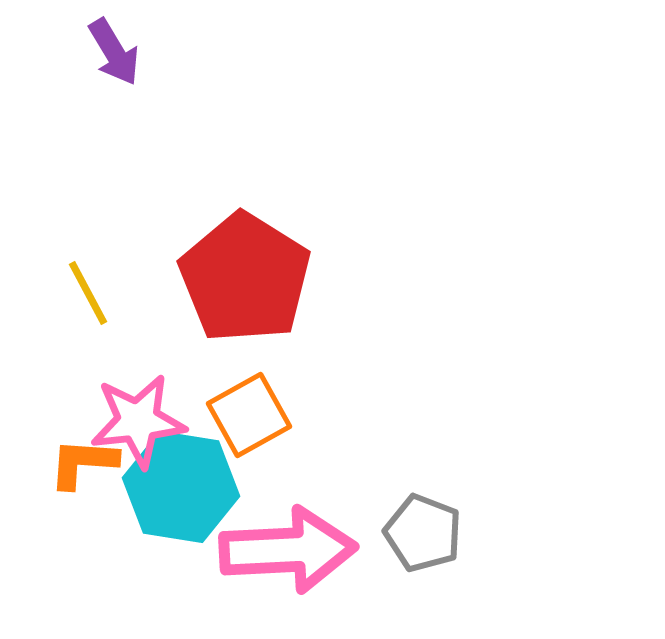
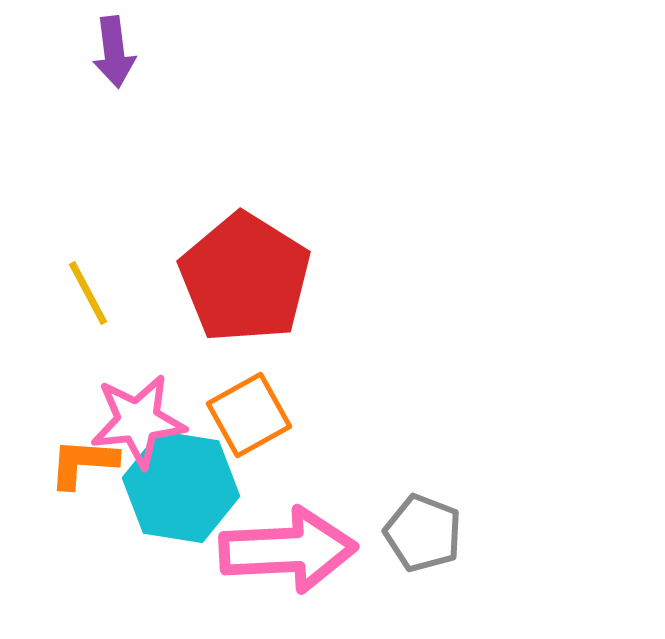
purple arrow: rotated 24 degrees clockwise
